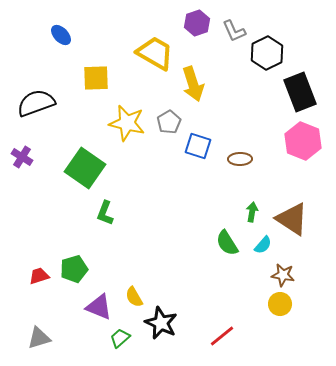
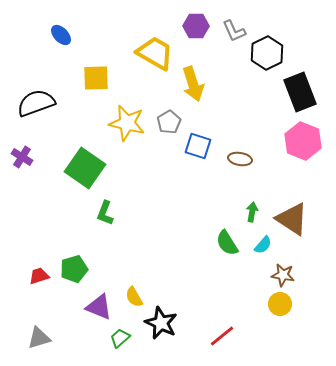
purple hexagon: moved 1 px left, 3 px down; rotated 20 degrees clockwise
brown ellipse: rotated 10 degrees clockwise
